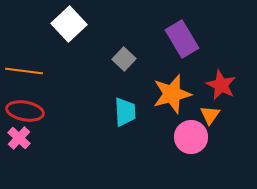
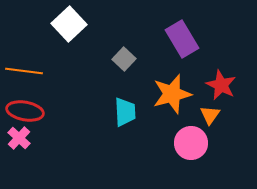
pink circle: moved 6 px down
